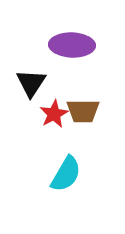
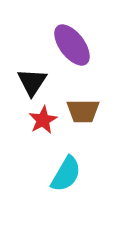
purple ellipse: rotated 51 degrees clockwise
black triangle: moved 1 px right, 1 px up
red star: moved 11 px left, 6 px down
